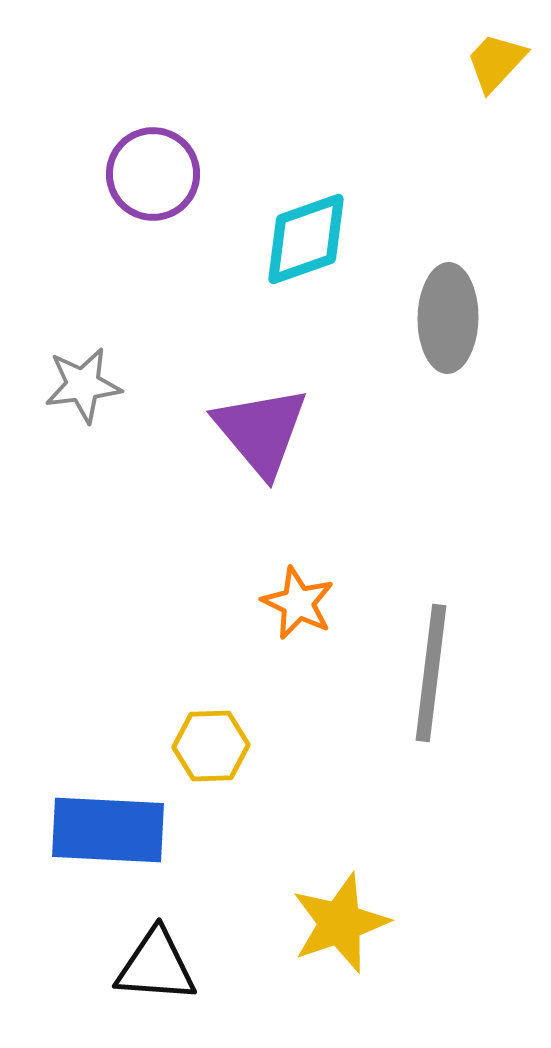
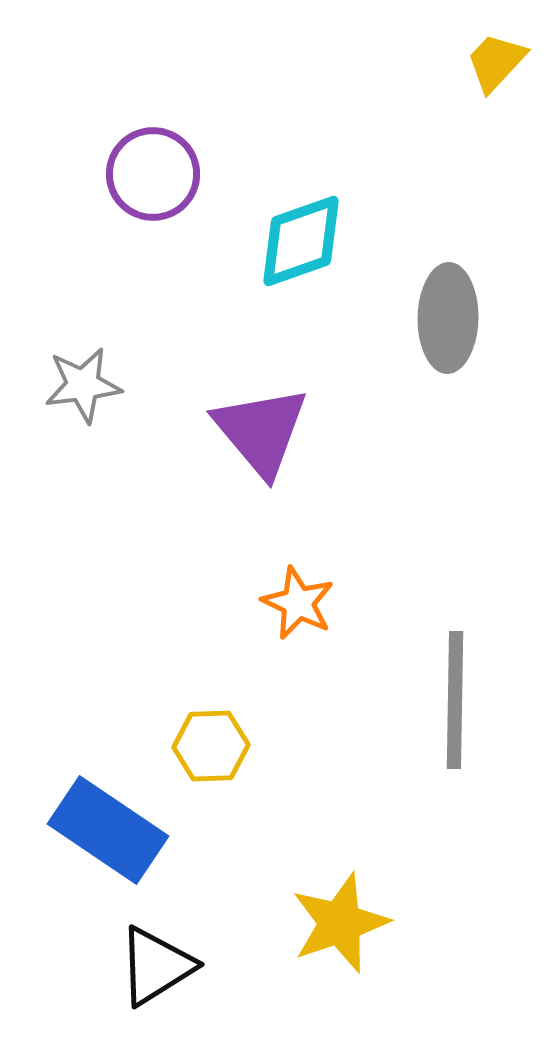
cyan diamond: moved 5 px left, 2 px down
gray line: moved 24 px right, 27 px down; rotated 6 degrees counterclockwise
blue rectangle: rotated 31 degrees clockwise
black triangle: rotated 36 degrees counterclockwise
